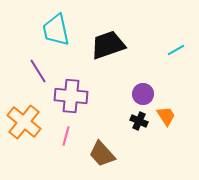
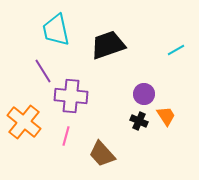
purple line: moved 5 px right
purple circle: moved 1 px right
